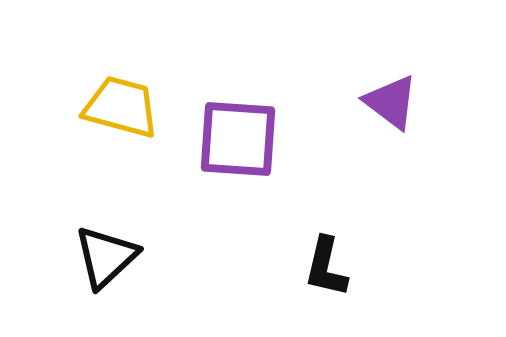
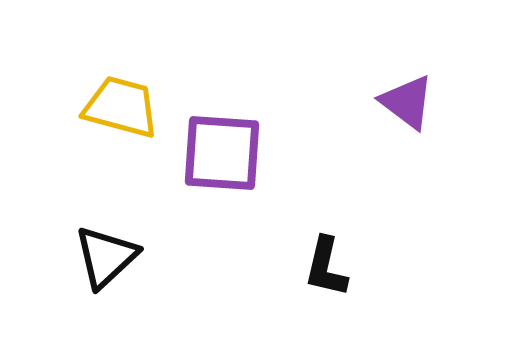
purple triangle: moved 16 px right
purple square: moved 16 px left, 14 px down
